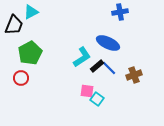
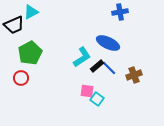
black trapezoid: rotated 45 degrees clockwise
